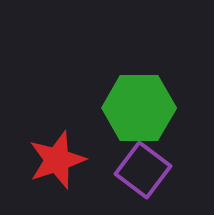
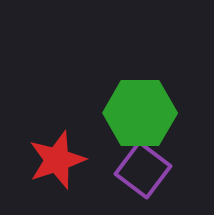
green hexagon: moved 1 px right, 5 px down
